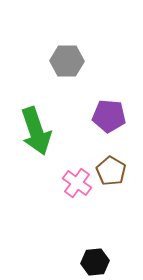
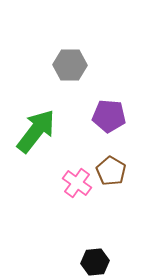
gray hexagon: moved 3 px right, 4 px down
green arrow: rotated 123 degrees counterclockwise
